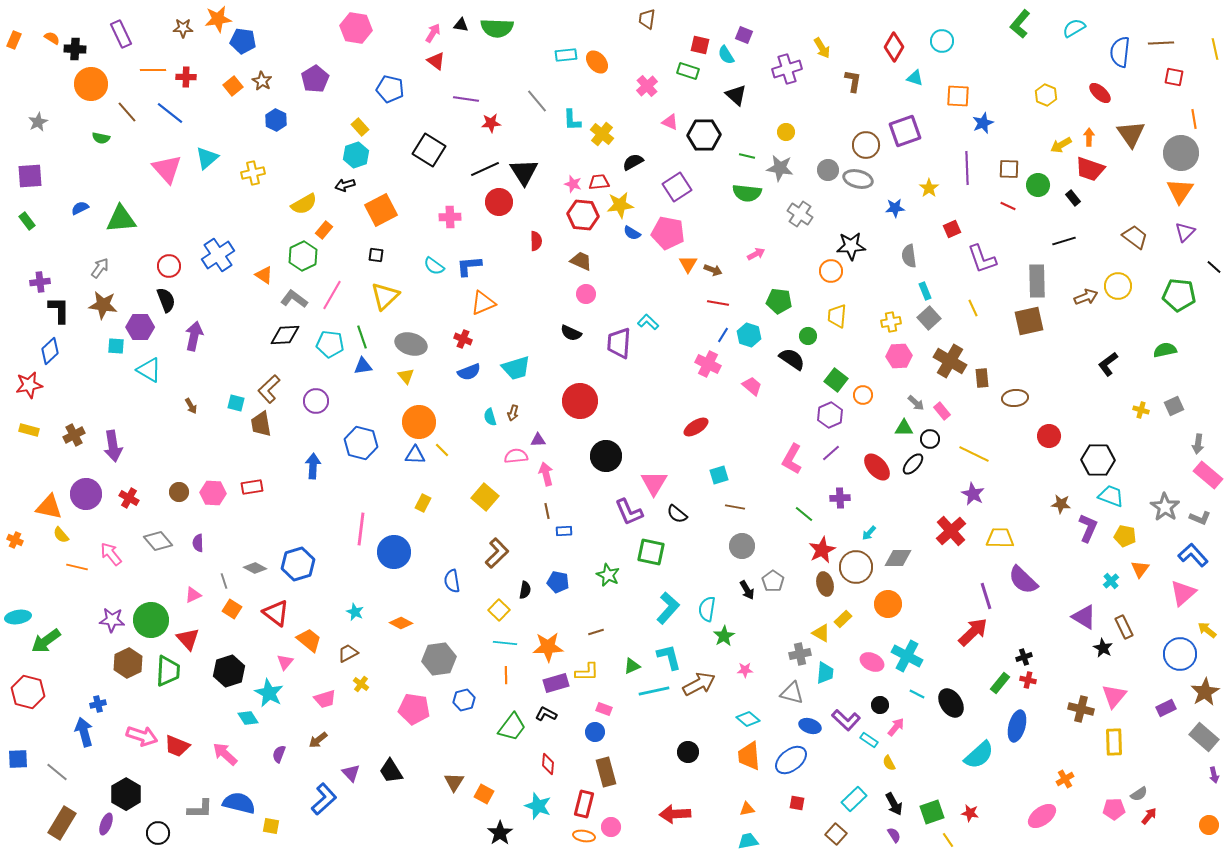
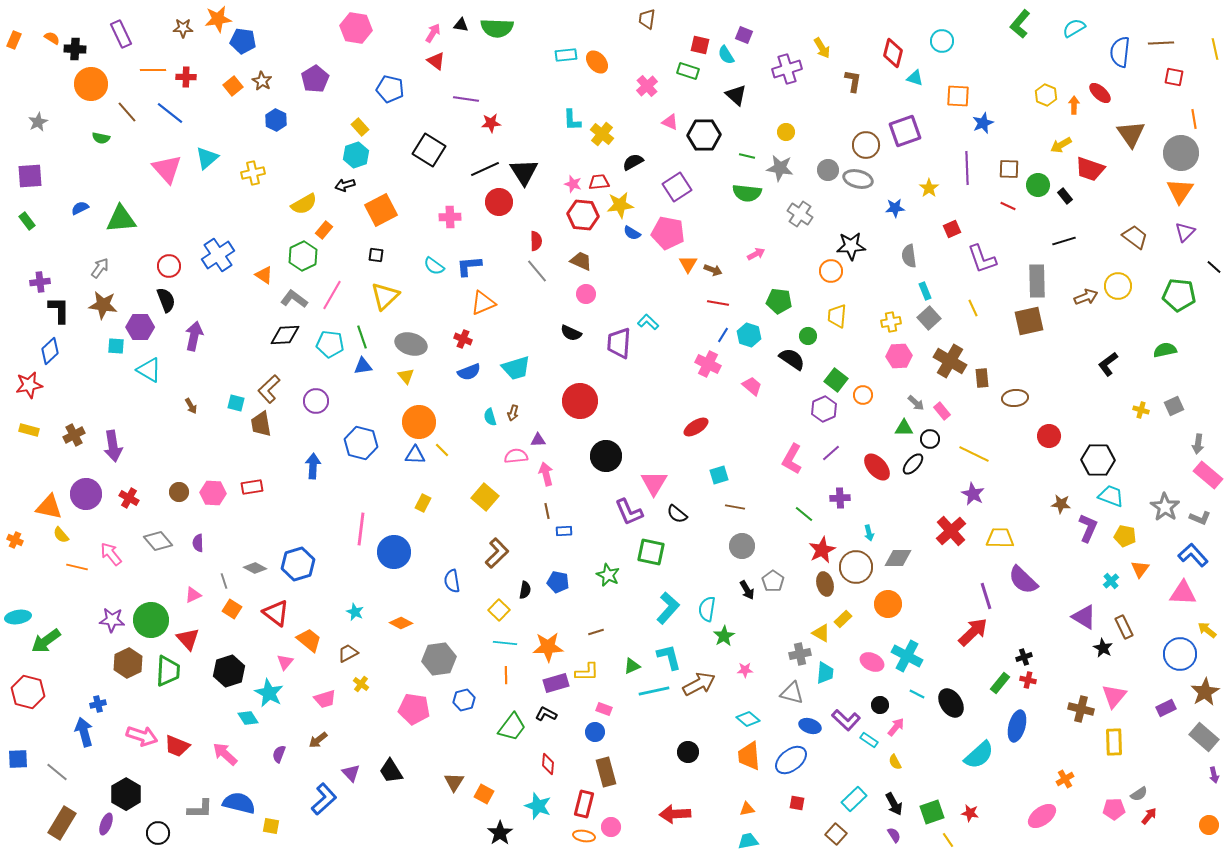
red diamond at (894, 47): moved 1 px left, 6 px down; rotated 16 degrees counterclockwise
gray line at (537, 101): moved 170 px down
orange arrow at (1089, 137): moved 15 px left, 32 px up
black rectangle at (1073, 198): moved 8 px left, 2 px up
purple hexagon at (830, 415): moved 6 px left, 6 px up
cyan arrow at (869, 533): rotated 56 degrees counterclockwise
pink triangle at (1183, 593): rotated 44 degrees clockwise
yellow semicircle at (889, 763): moved 6 px right, 1 px up
